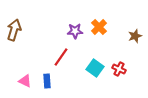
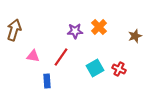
cyan square: rotated 24 degrees clockwise
pink triangle: moved 8 px right, 25 px up; rotated 16 degrees counterclockwise
